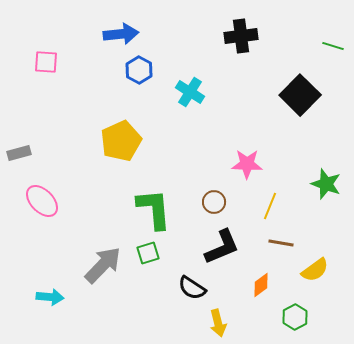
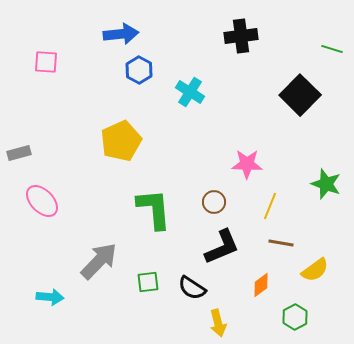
green line: moved 1 px left, 3 px down
green square: moved 29 px down; rotated 10 degrees clockwise
gray arrow: moved 4 px left, 4 px up
